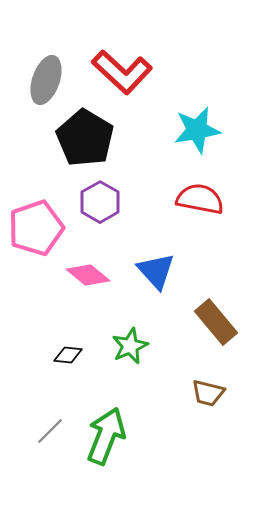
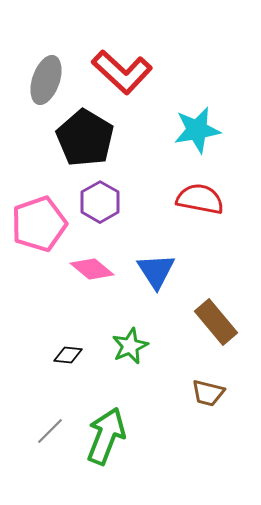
pink pentagon: moved 3 px right, 4 px up
blue triangle: rotated 9 degrees clockwise
pink diamond: moved 4 px right, 6 px up
